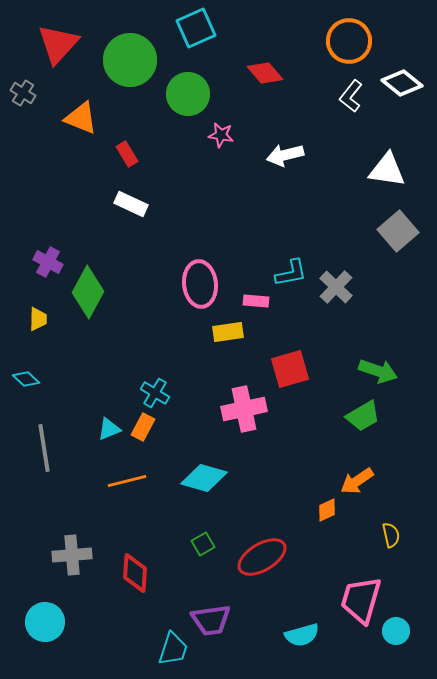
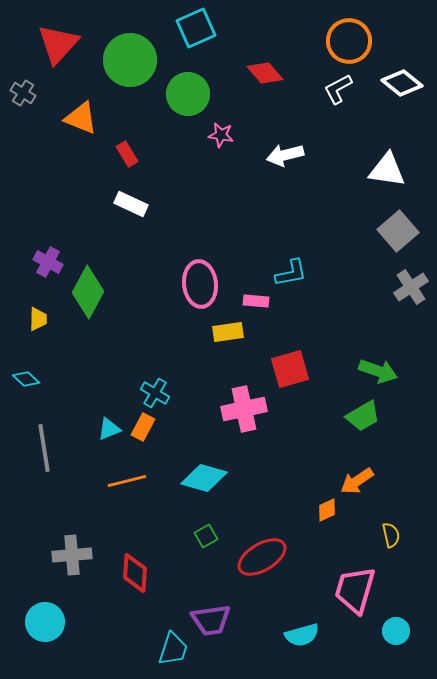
white L-shape at (351, 96): moved 13 px left, 7 px up; rotated 24 degrees clockwise
gray cross at (336, 287): moved 75 px right; rotated 12 degrees clockwise
green square at (203, 544): moved 3 px right, 8 px up
pink trapezoid at (361, 600): moved 6 px left, 10 px up
